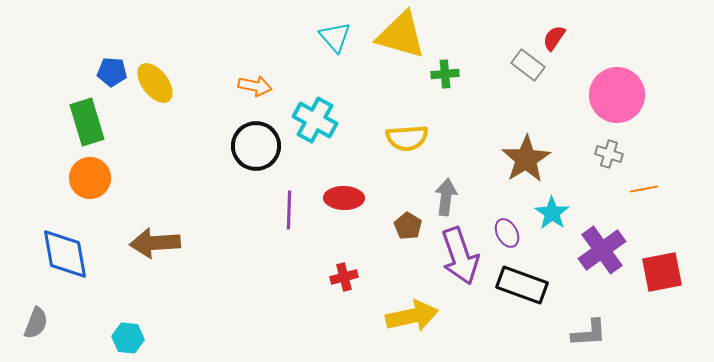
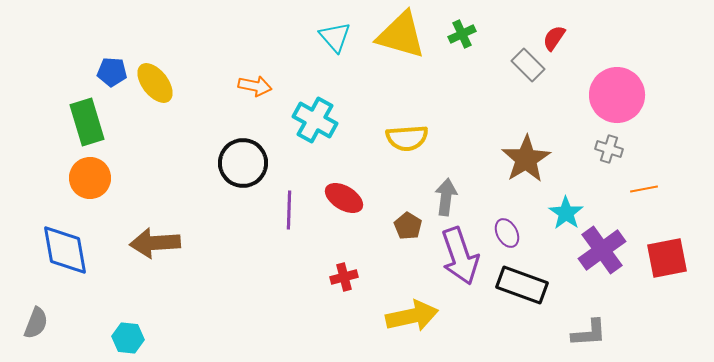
gray rectangle: rotated 8 degrees clockwise
green cross: moved 17 px right, 40 px up; rotated 20 degrees counterclockwise
black circle: moved 13 px left, 17 px down
gray cross: moved 5 px up
red ellipse: rotated 30 degrees clockwise
cyan star: moved 14 px right
blue diamond: moved 4 px up
red square: moved 5 px right, 14 px up
